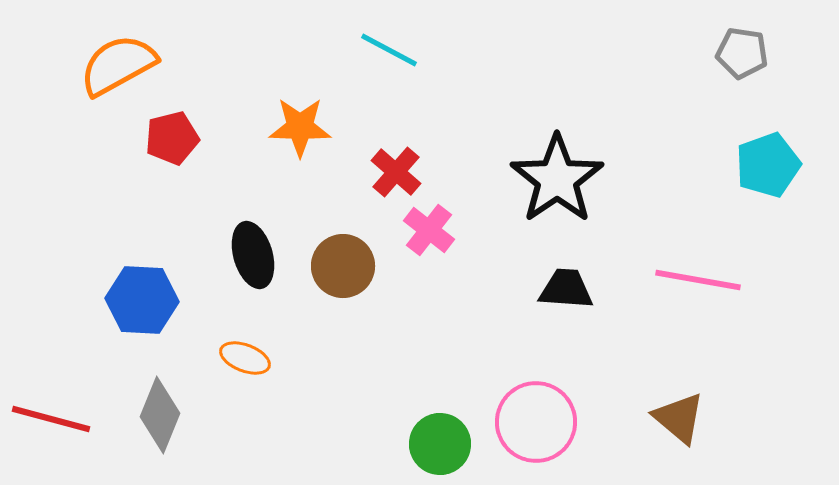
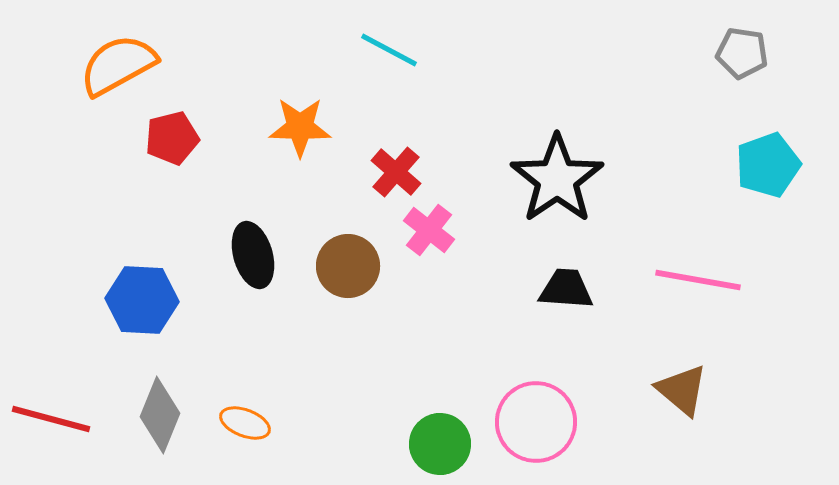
brown circle: moved 5 px right
orange ellipse: moved 65 px down
brown triangle: moved 3 px right, 28 px up
